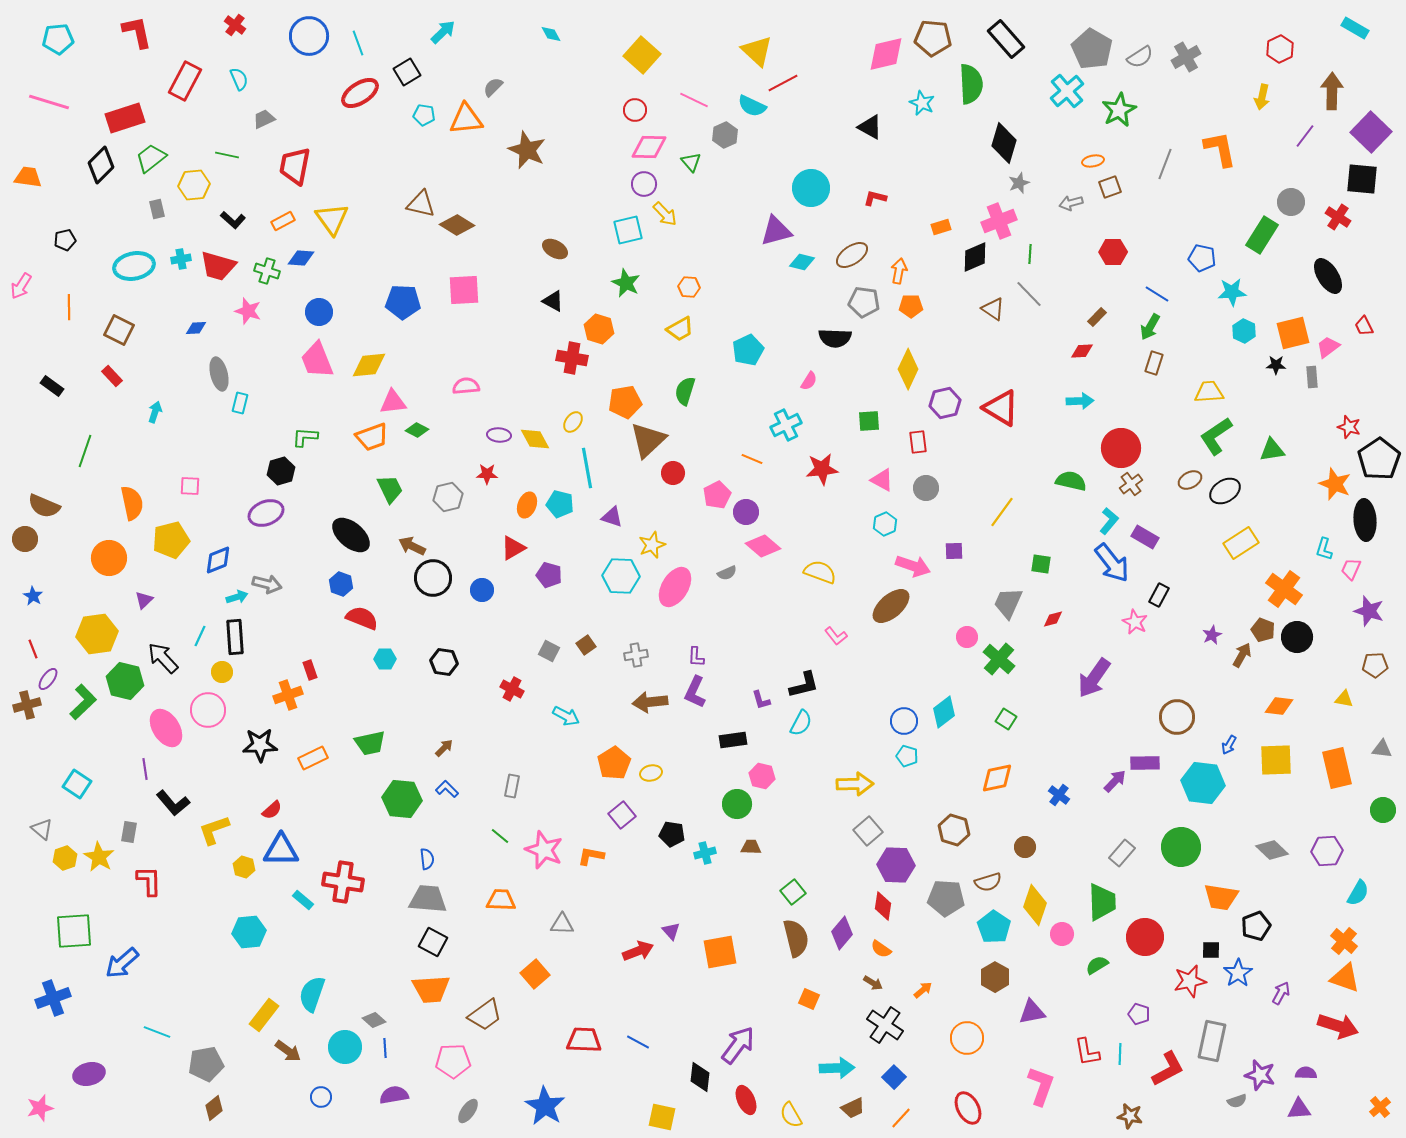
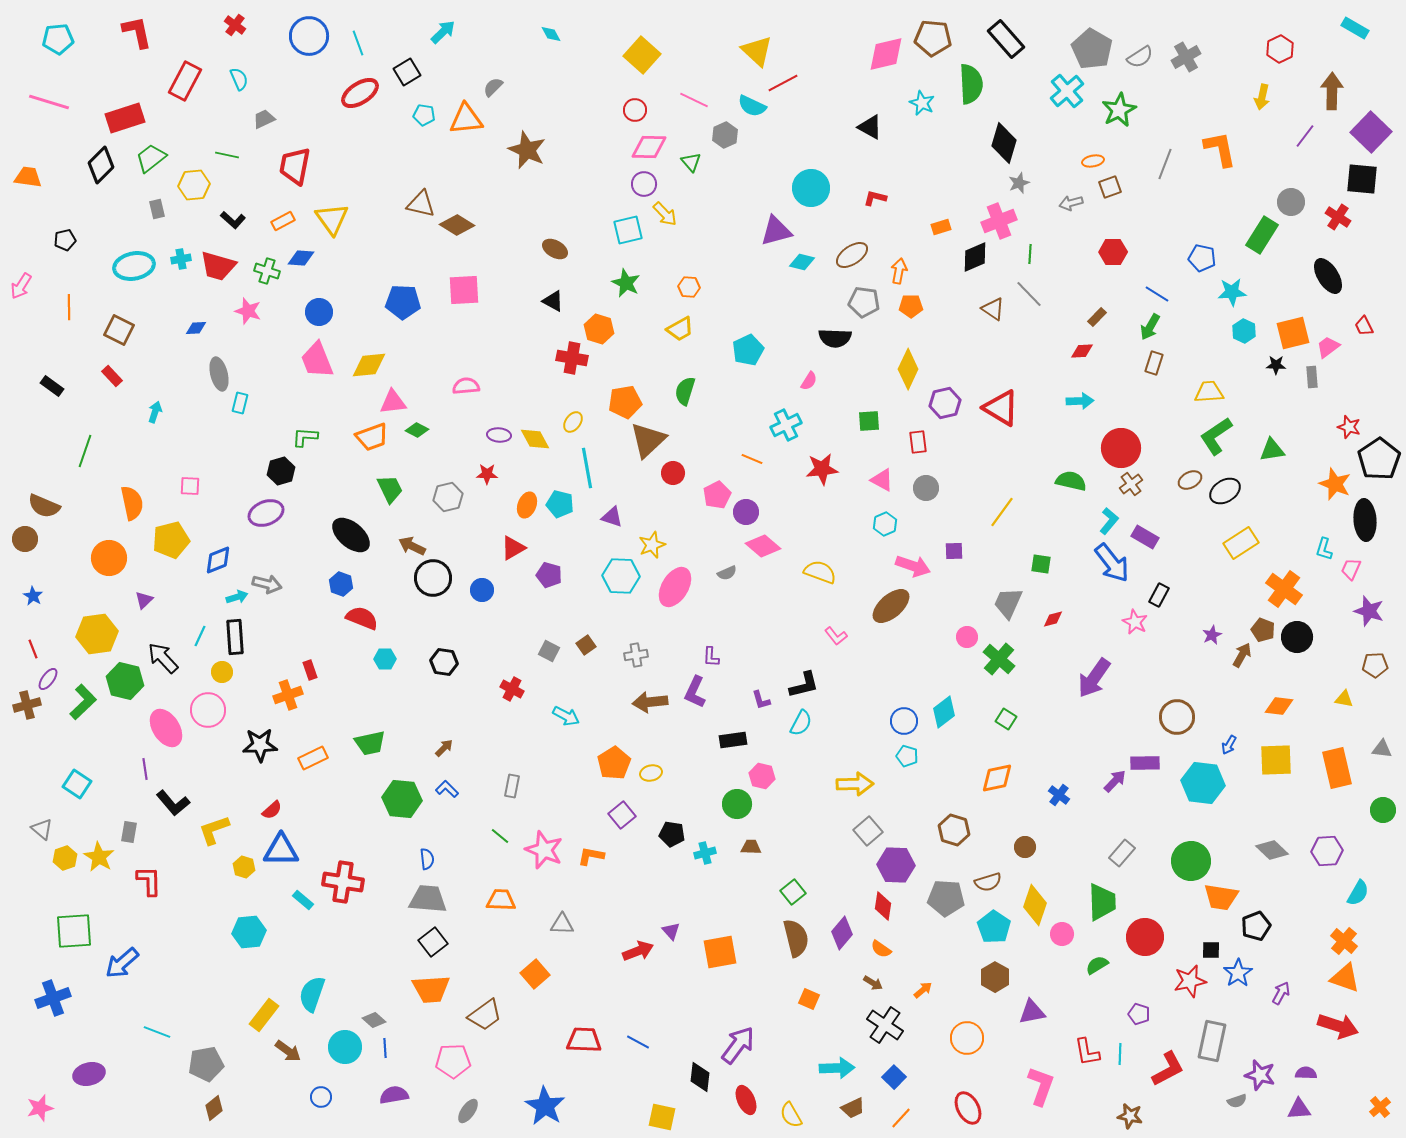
purple L-shape at (696, 657): moved 15 px right
green circle at (1181, 847): moved 10 px right, 14 px down
black square at (433, 942): rotated 24 degrees clockwise
